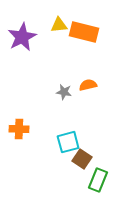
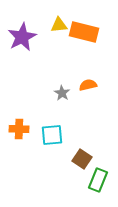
gray star: moved 2 px left, 1 px down; rotated 21 degrees clockwise
cyan square: moved 16 px left, 7 px up; rotated 10 degrees clockwise
